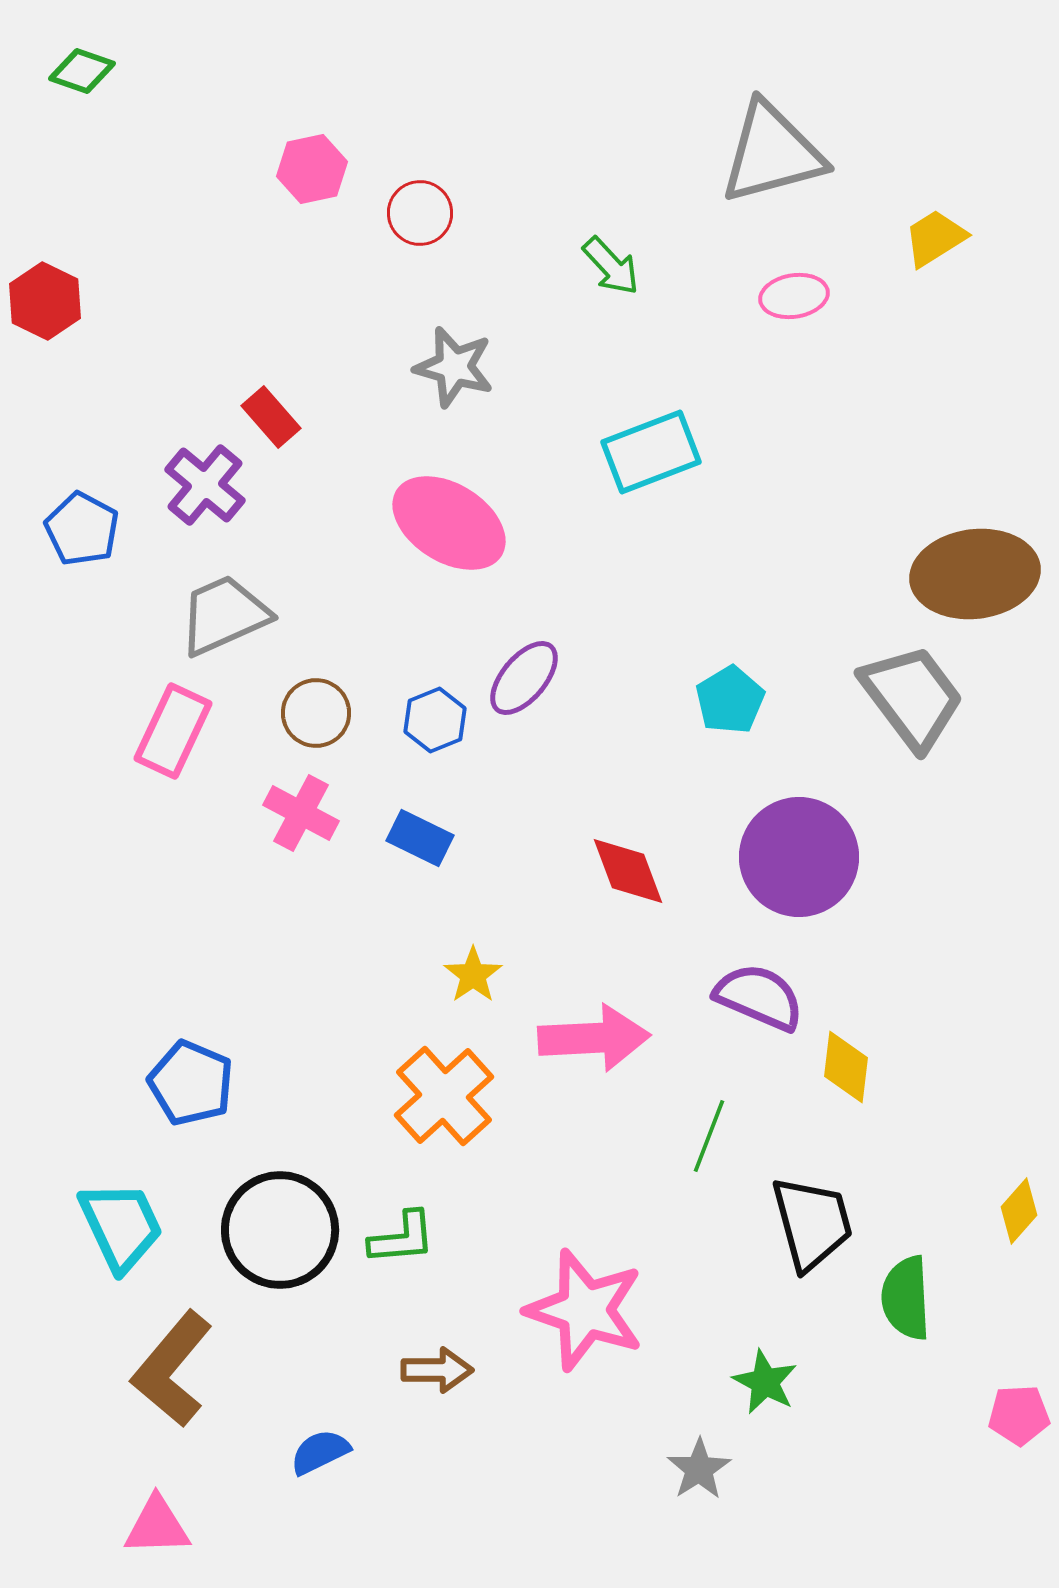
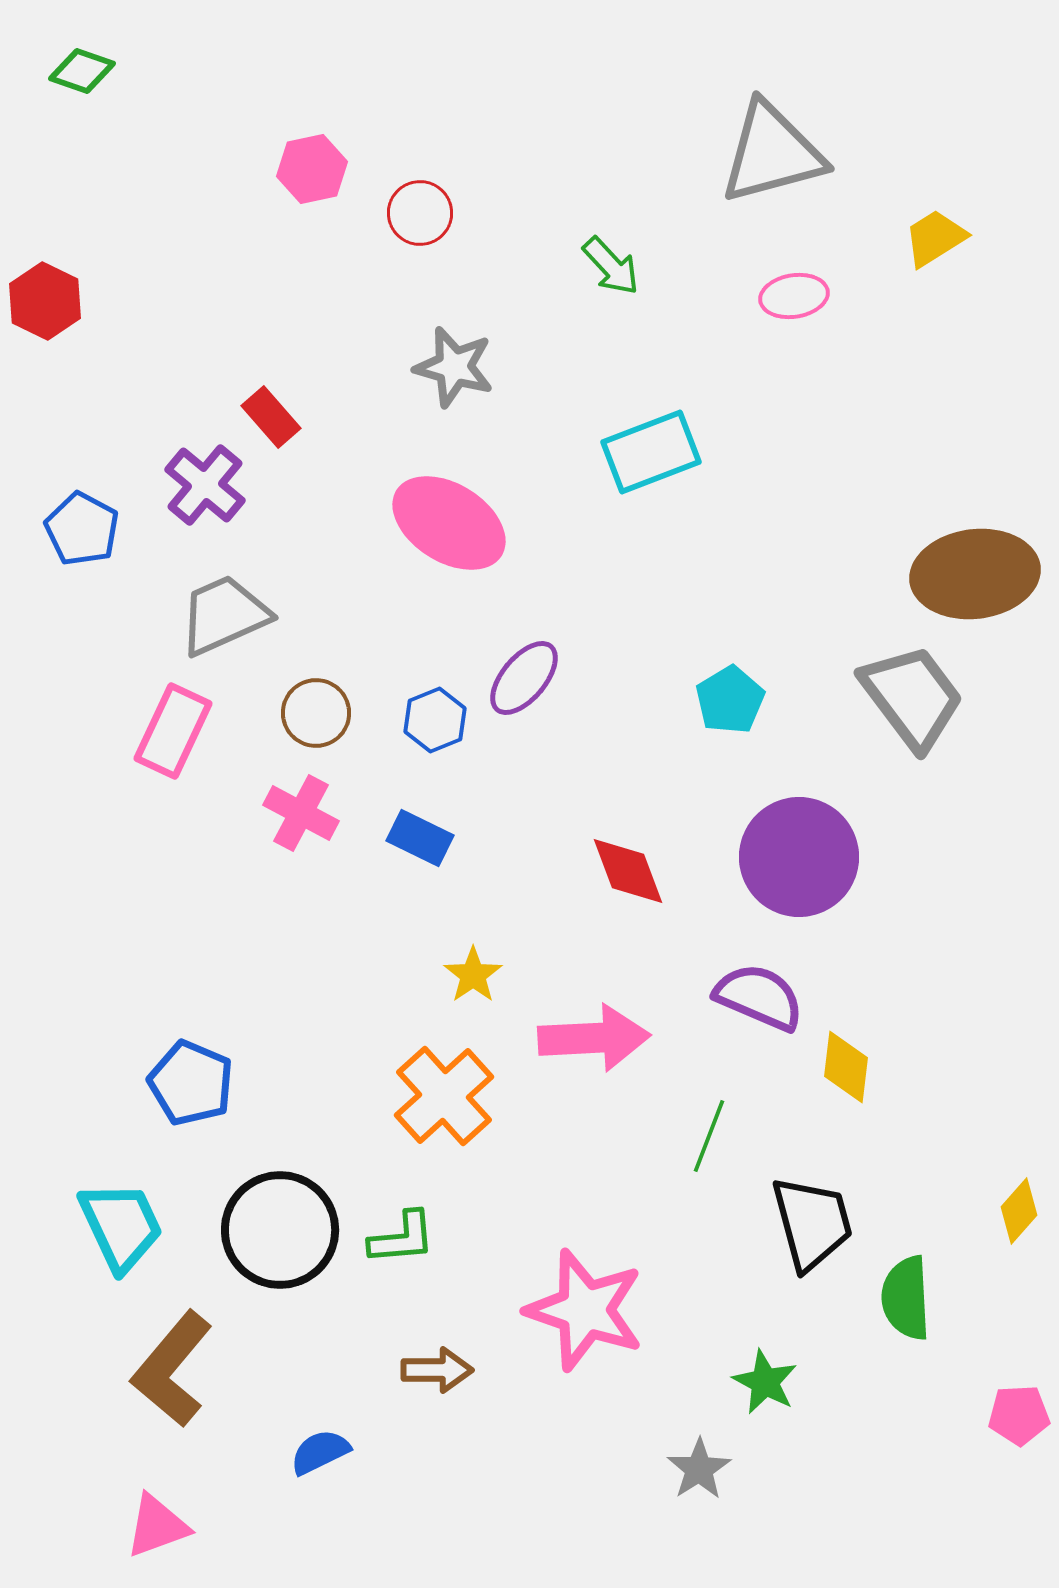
pink triangle at (157, 1526): rotated 18 degrees counterclockwise
